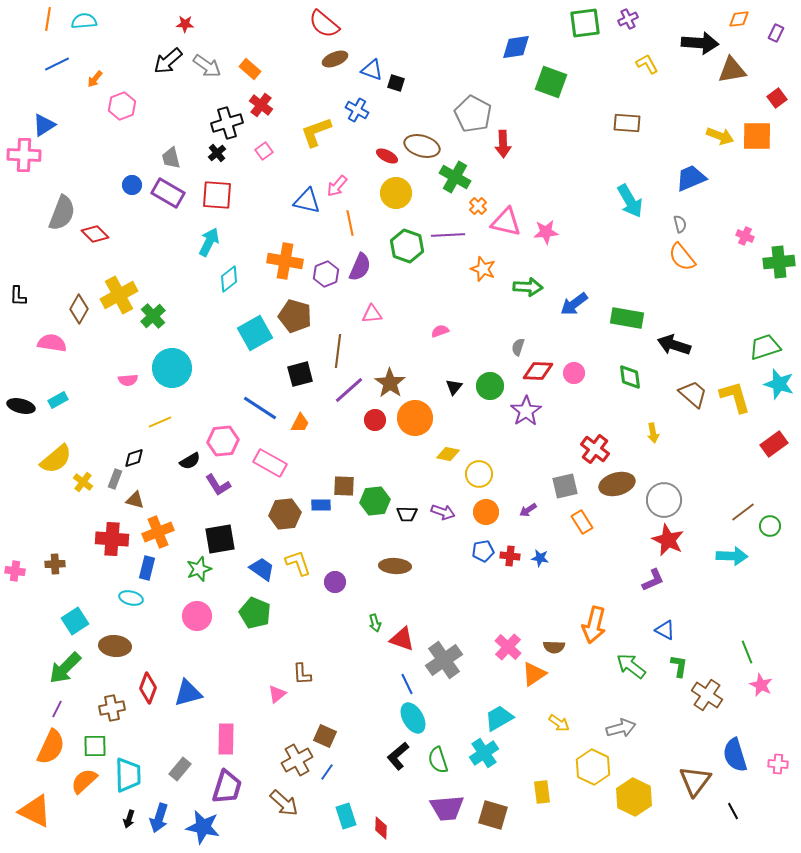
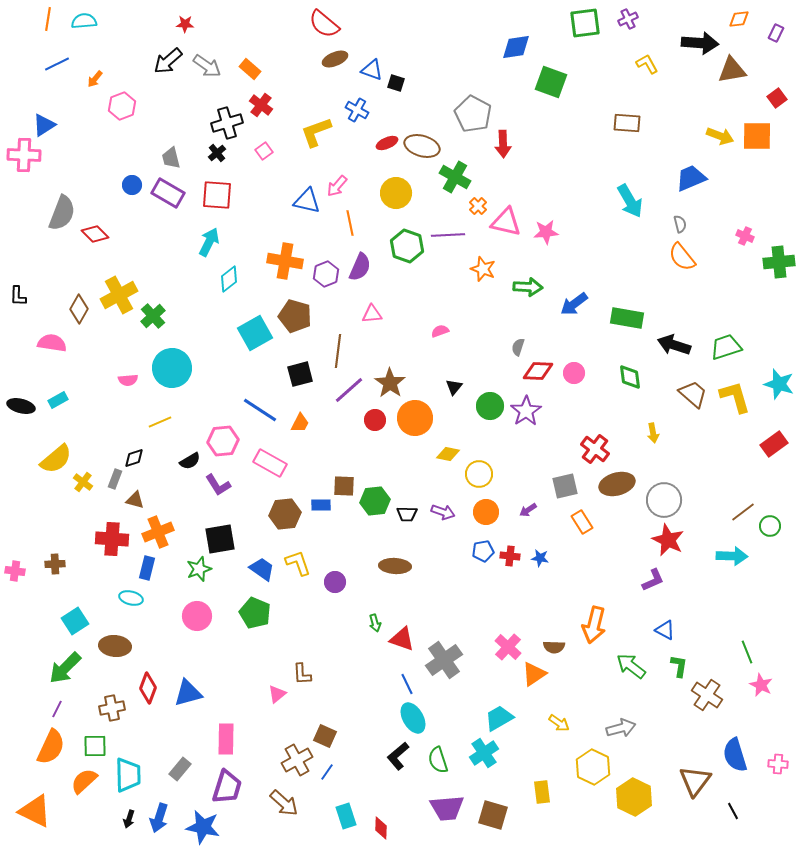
red ellipse at (387, 156): moved 13 px up; rotated 50 degrees counterclockwise
green trapezoid at (765, 347): moved 39 px left
green circle at (490, 386): moved 20 px down
blue line at (260, 408): moved 2 px down
